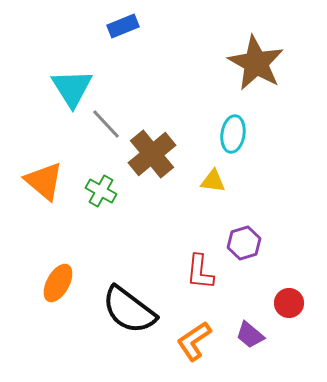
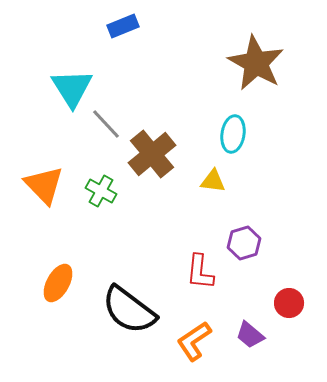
orange triangle: moved 4 px down; rotated 6 degrees clockwise
